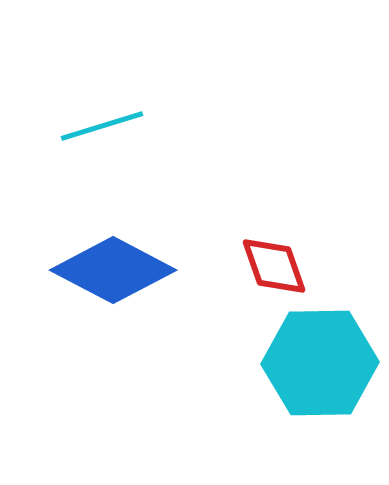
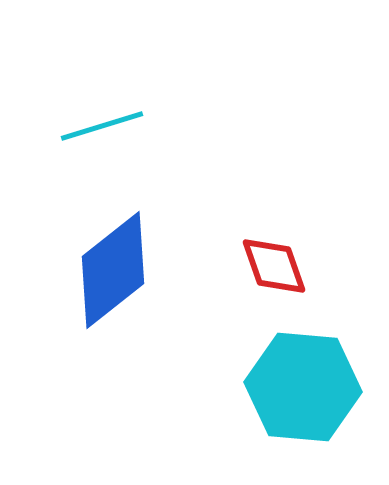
blue diamond: rotated 66 degrees counterclockwise
cyan hexagon: moved 17 px left, 24 px down; rotated 6 degrees clockwise
